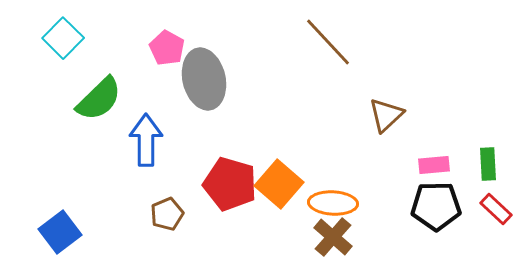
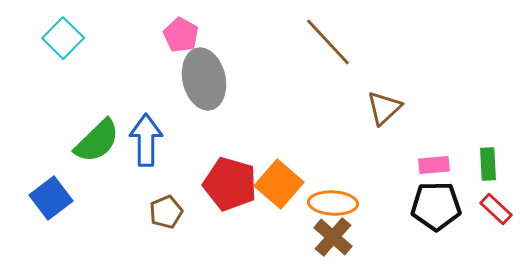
pink pentagon: moved 14 px right, 13 px up
green semicircle: moved 2 px left, 42 px down
brown triangle: moved 2 px left, 7 px up
brown pentagon: moved 1 px left, 2 px up
blue square: moved 9 px left, 34 px up
